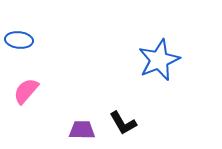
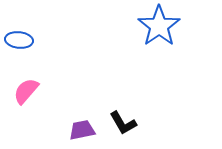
blue star: moved 34 px up; rotated 12 degrees counterclockwise
purple trapezoid: rotated 12 degrees counterclockwise
